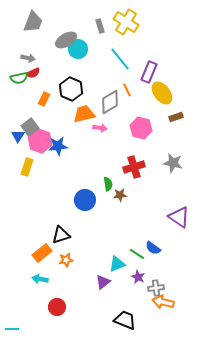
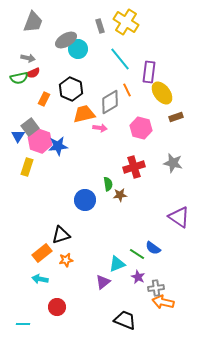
purple rectangle at (149, 72): rotated 15 degrees counterclockwise
cyan line at (12, 329): moved 11 px right, 5 px up
